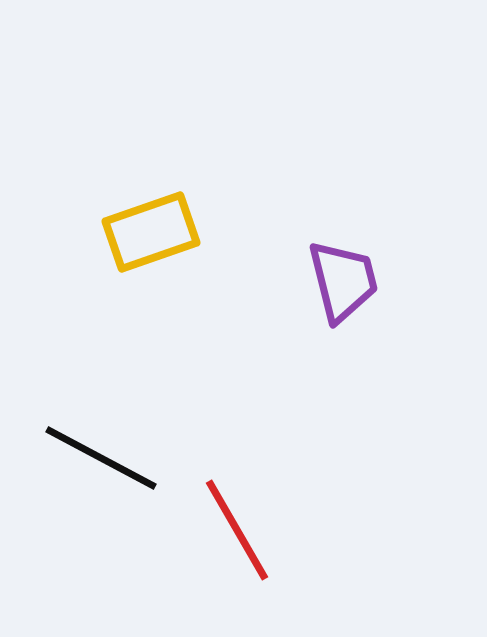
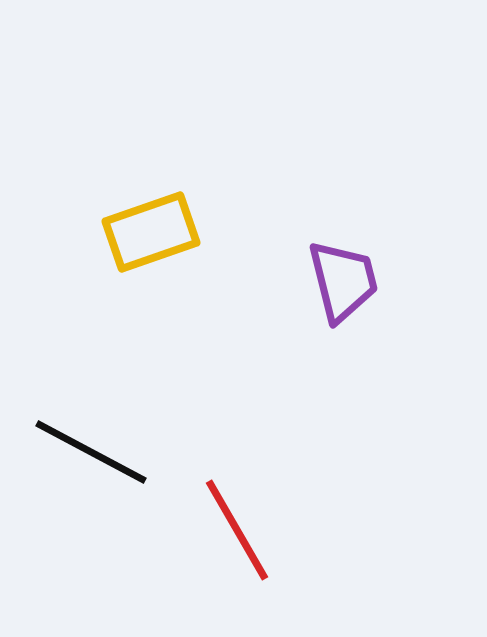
black line: moved 10 px left, 6 px up
